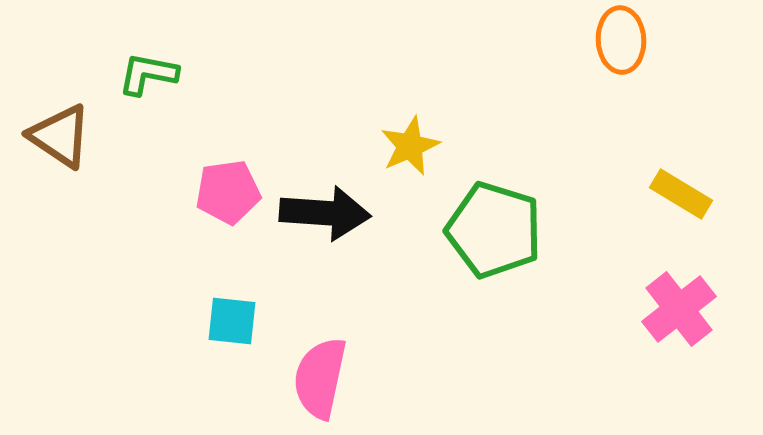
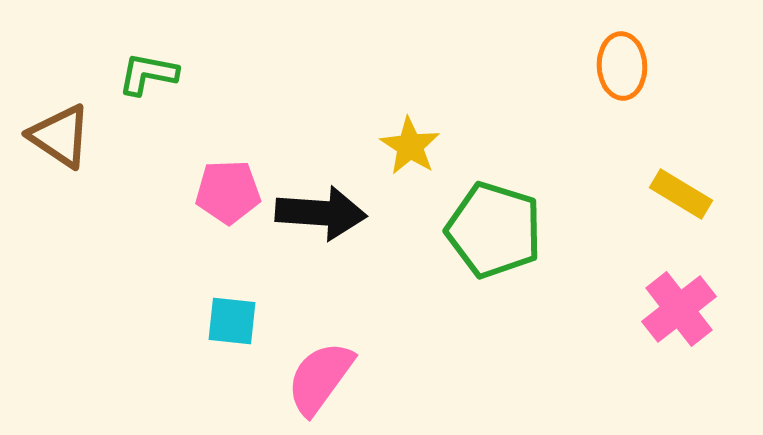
orange ellipse: moved 1 px right, 26 px down
yellow star: rotated 16 degrees counterclockwise
pink pentagon: rotated 6 degrees clockwise
black arrow: moved 4 px left
pink semicircle: rotated 24 degrees clockwise
